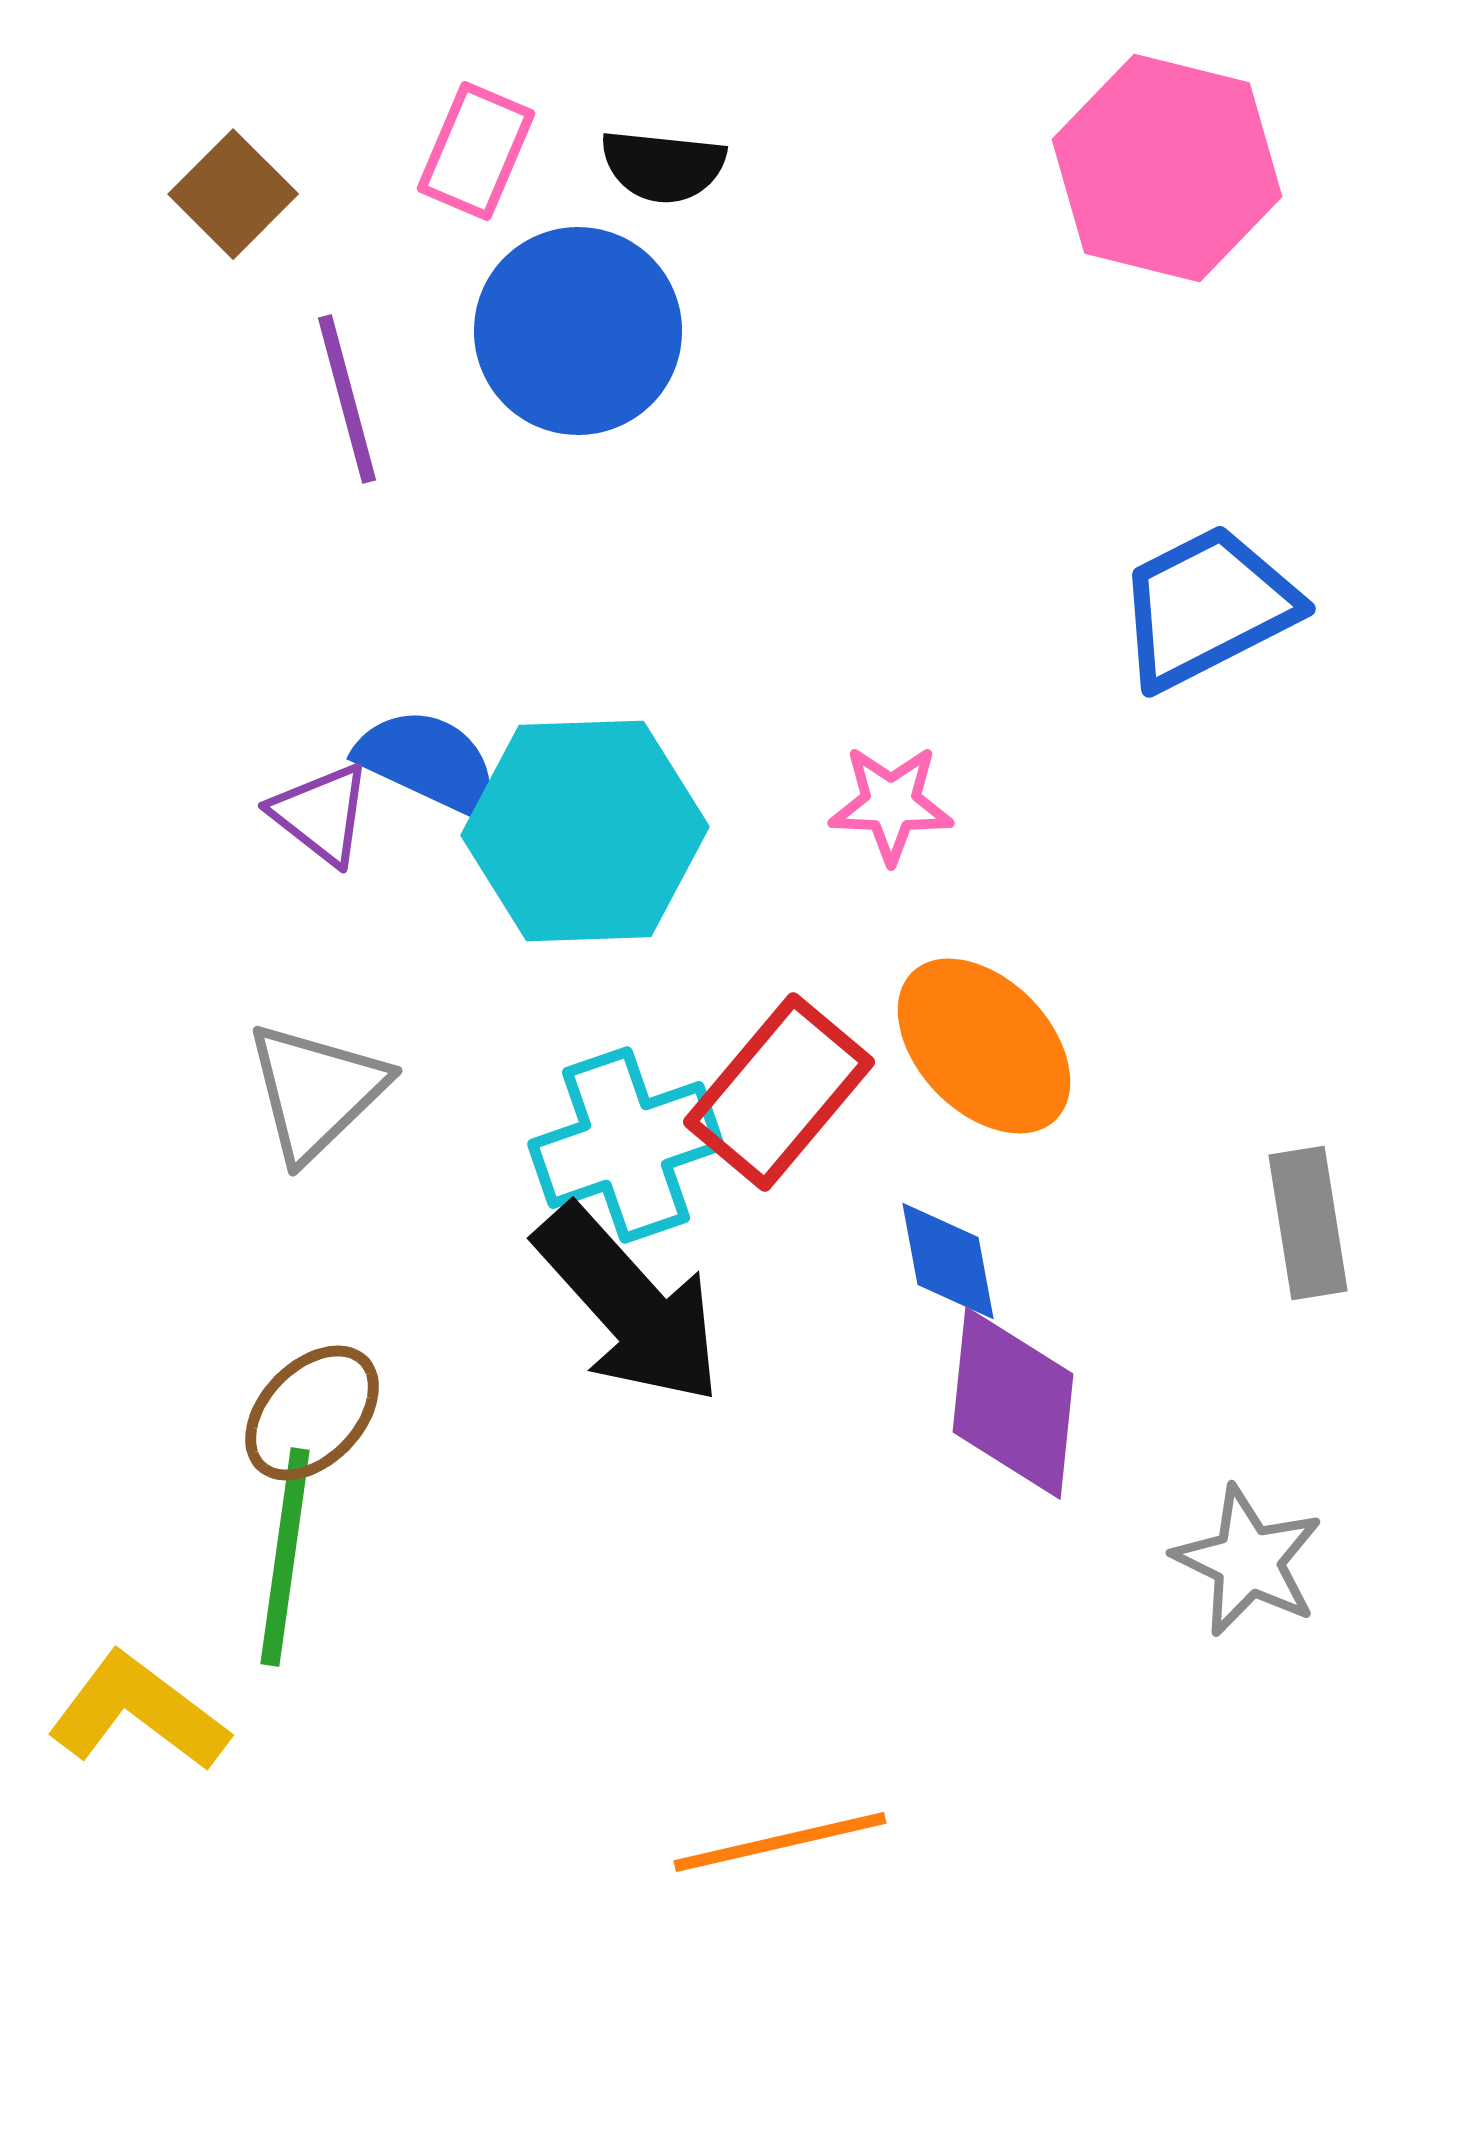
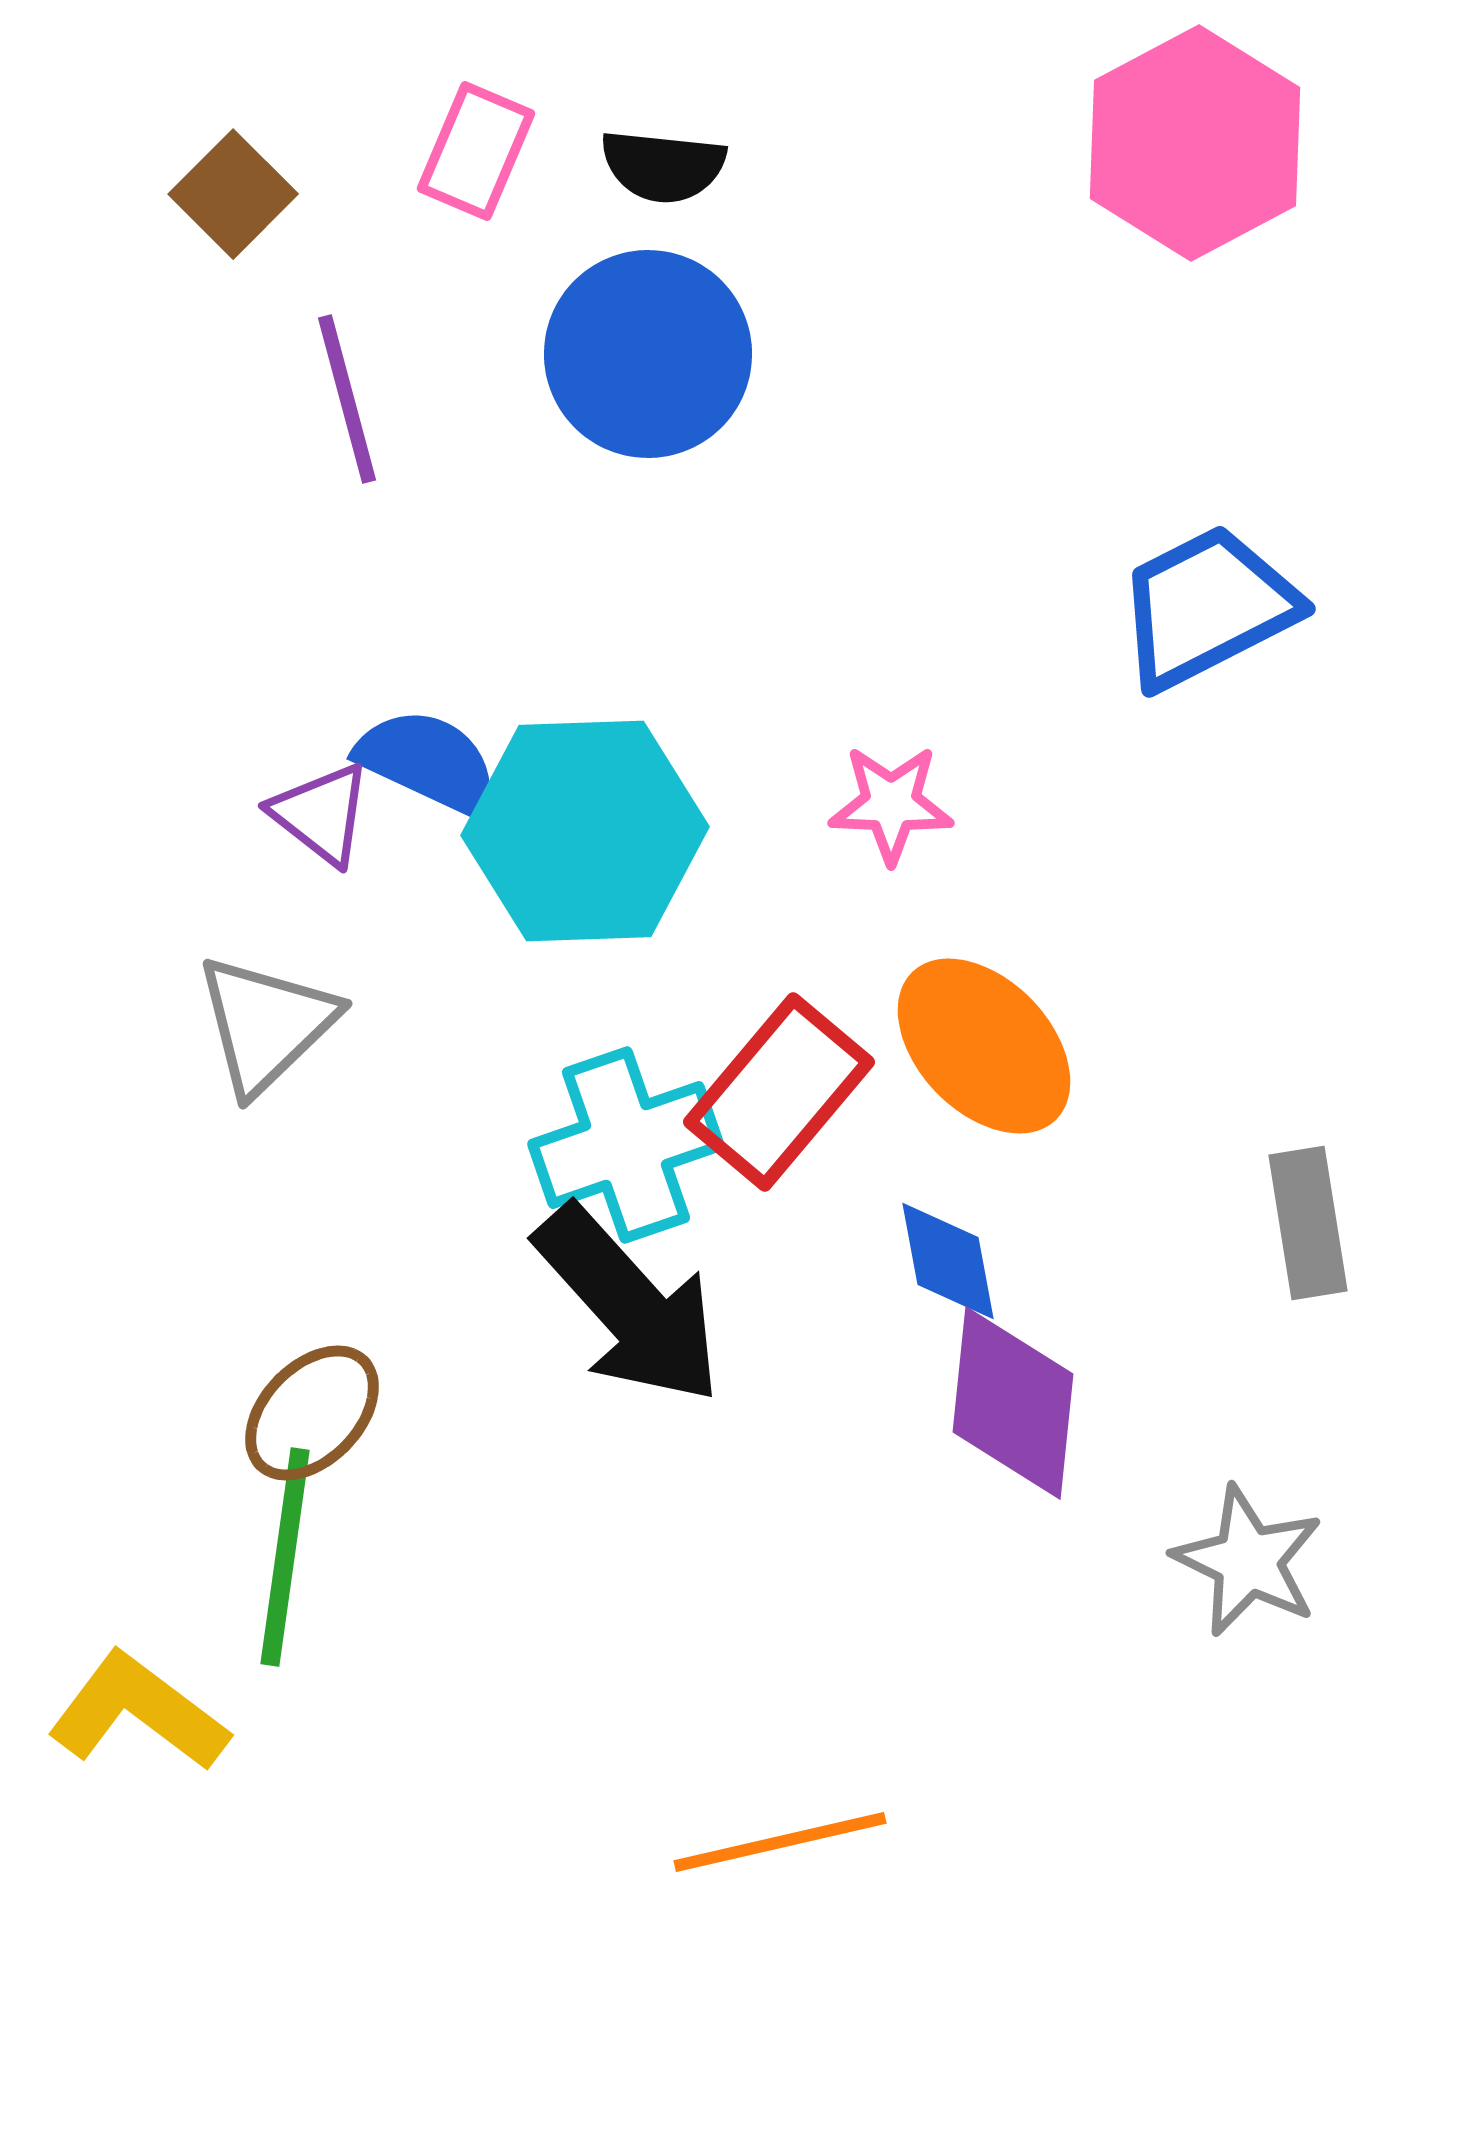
pink hexagon: moved 28 px right, 25 px up; rotated 18 degrees clockwise
blue circle: moved 70 px right, 23 px down
gray triangle: moved 50 px left, 67 px up
